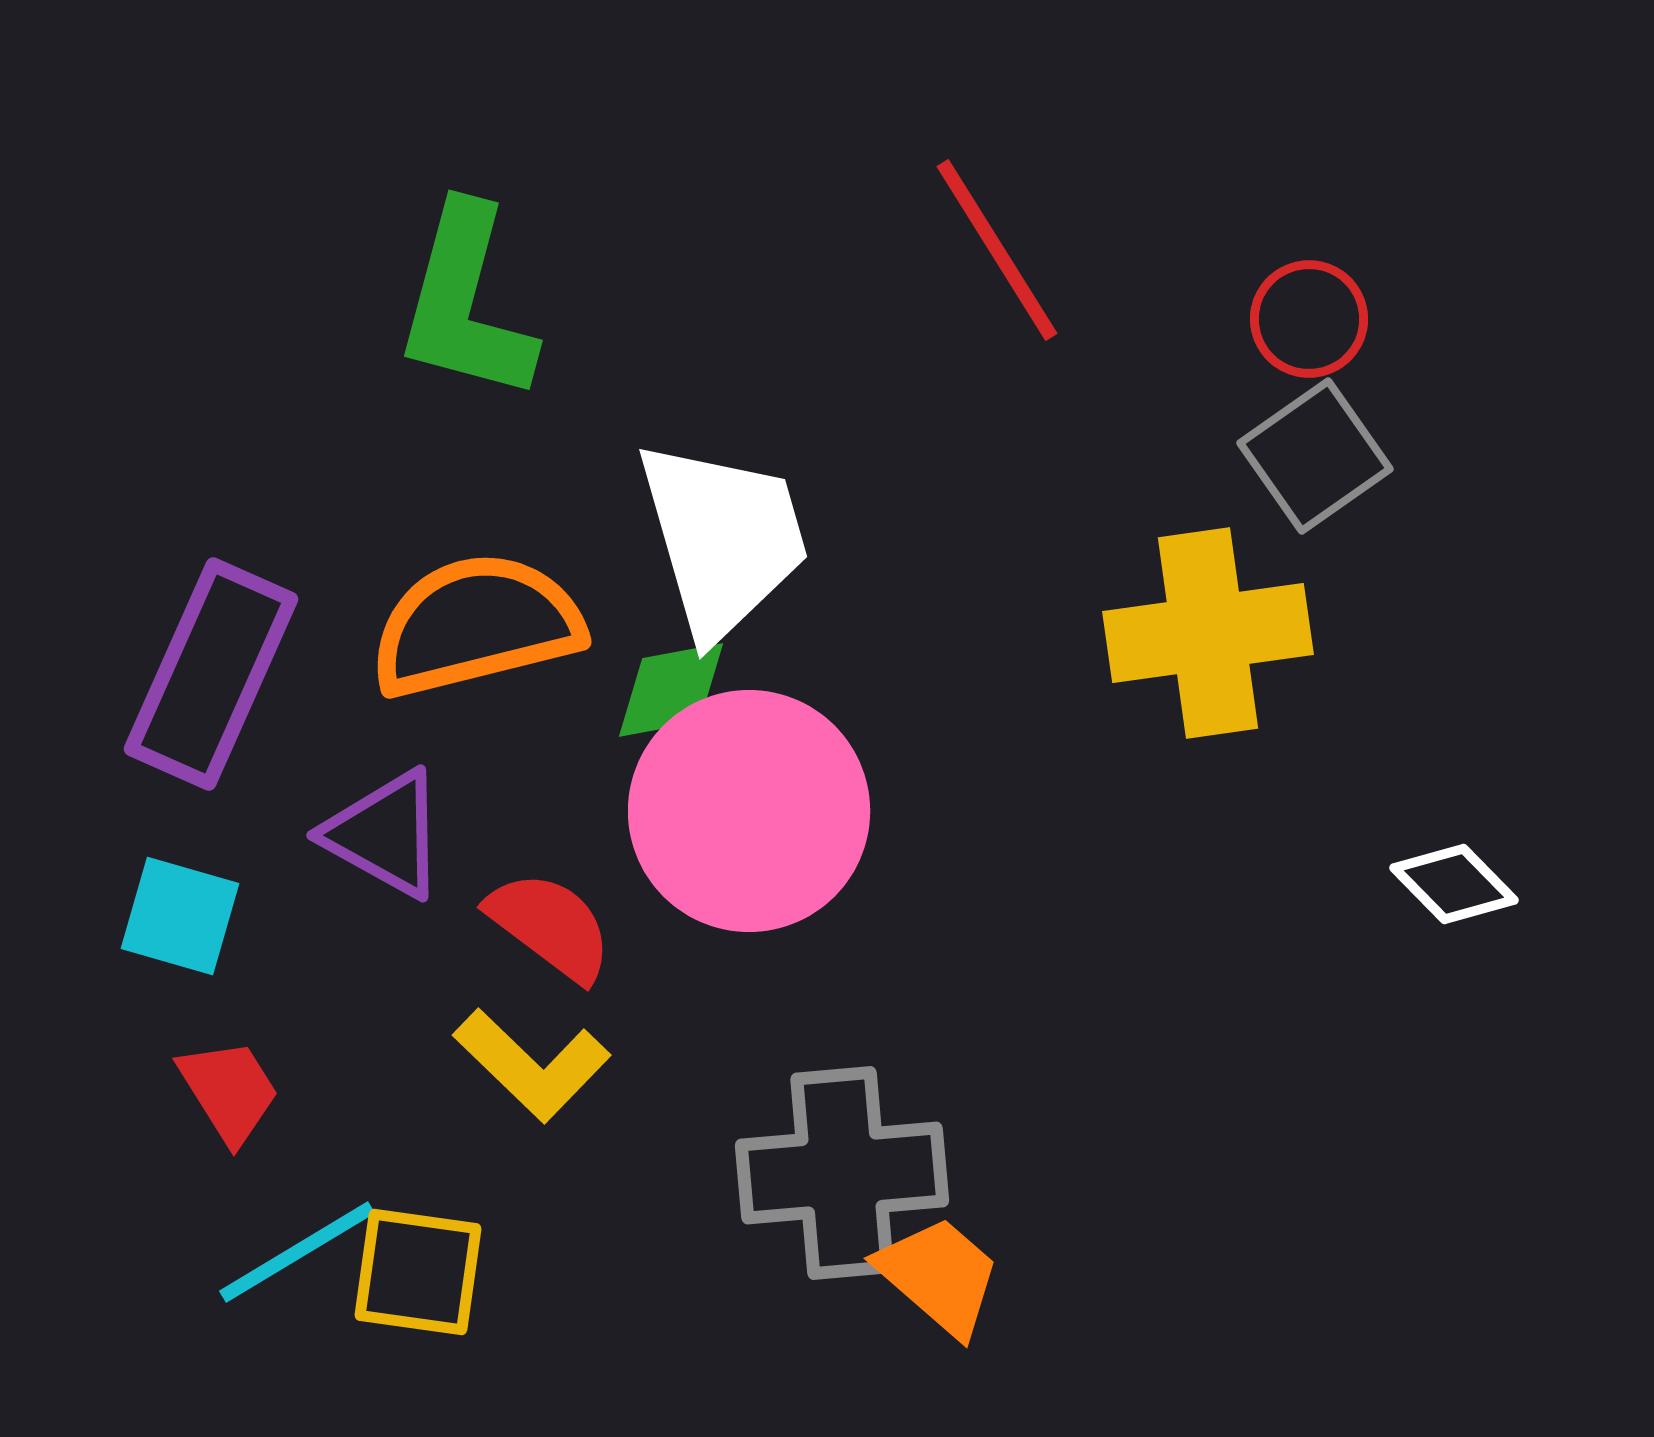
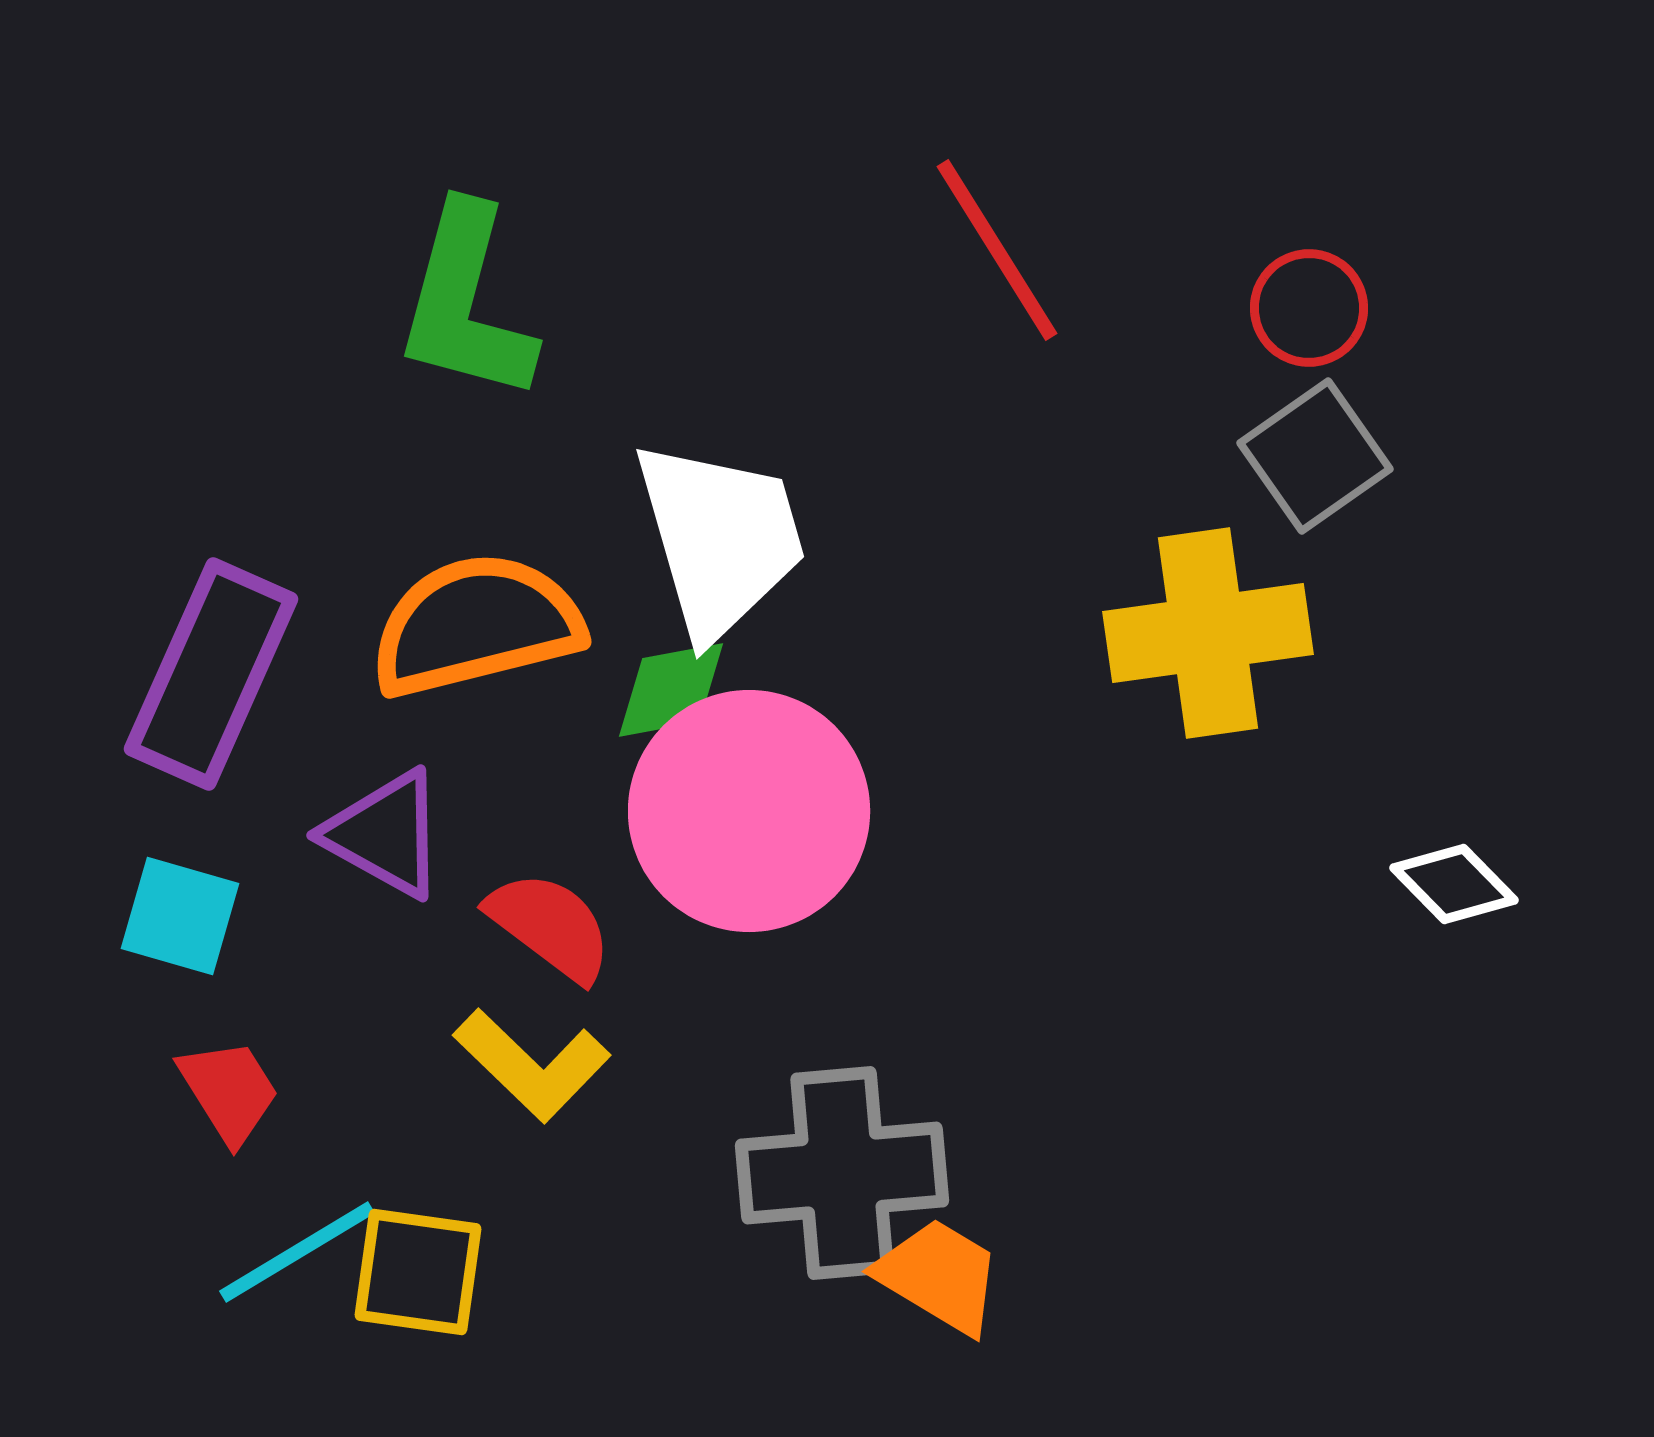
red circle: moved 11 px up
white trapezoid: moved 3 px left
orange trapezoid: rotated 10 degrees counterclockwise
